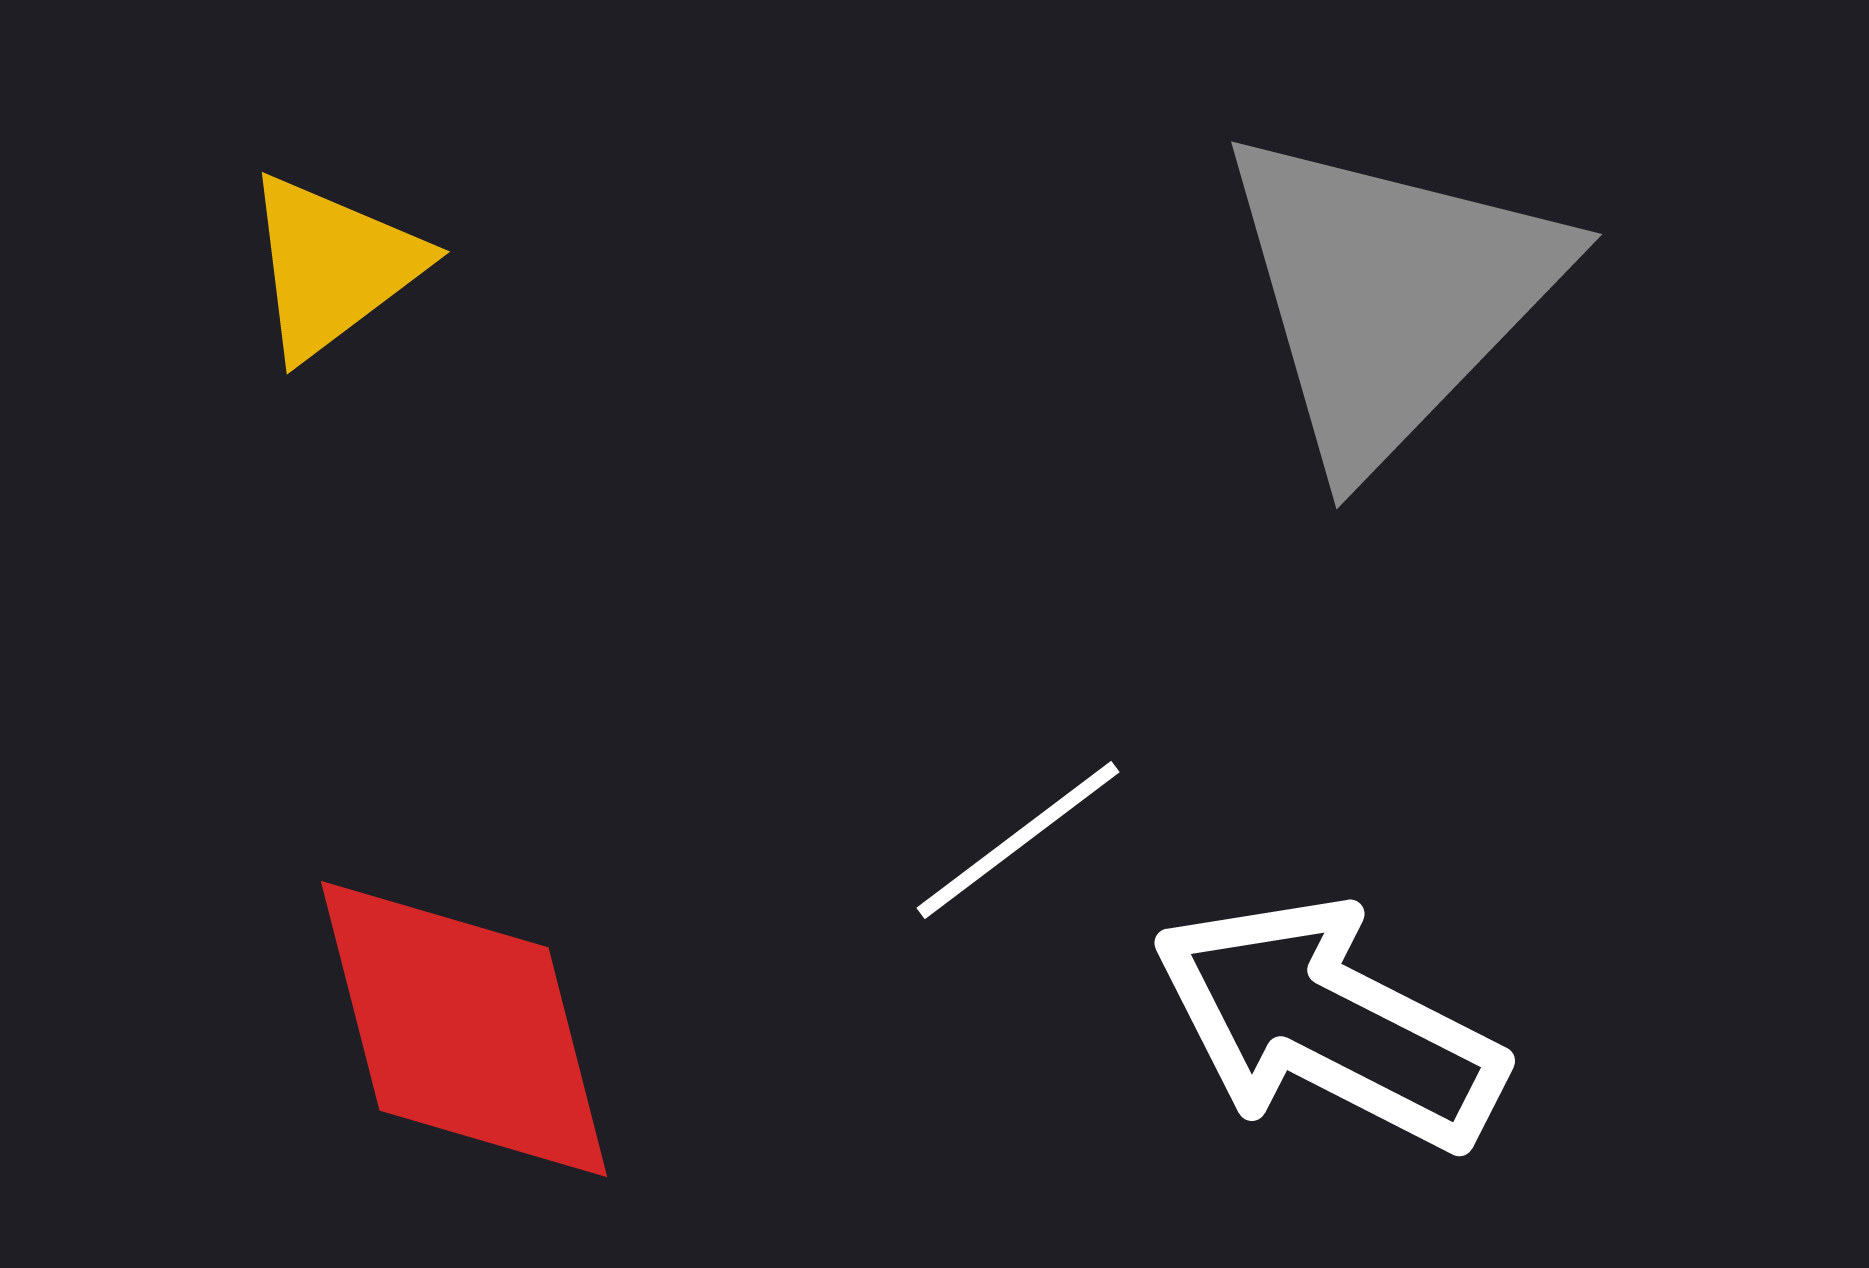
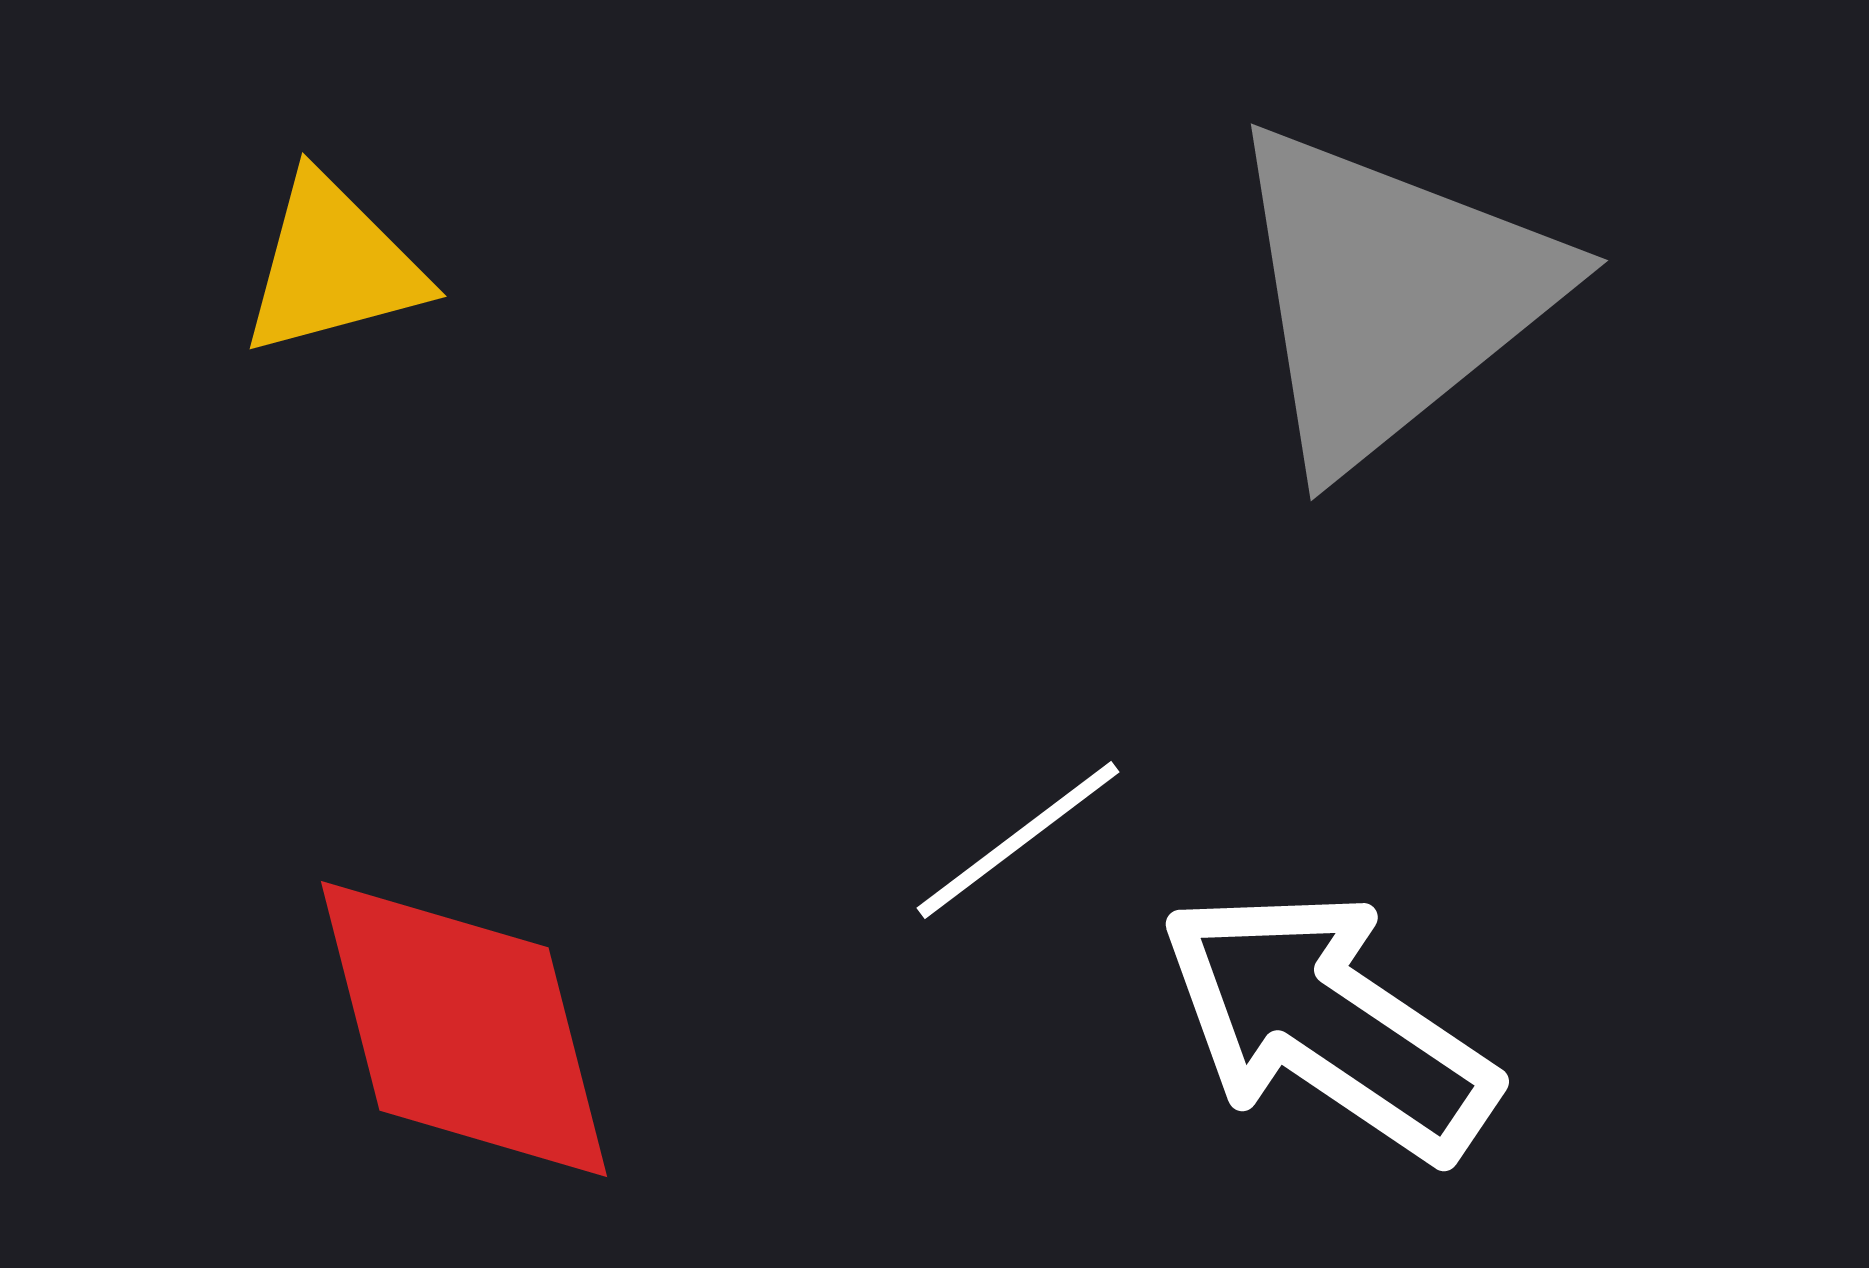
yellow triangle: rotated 22 degrees clockwise
gray triangle: rotated 7 degrees clockwise
white arrow: rotated 7 degrees clockwise
